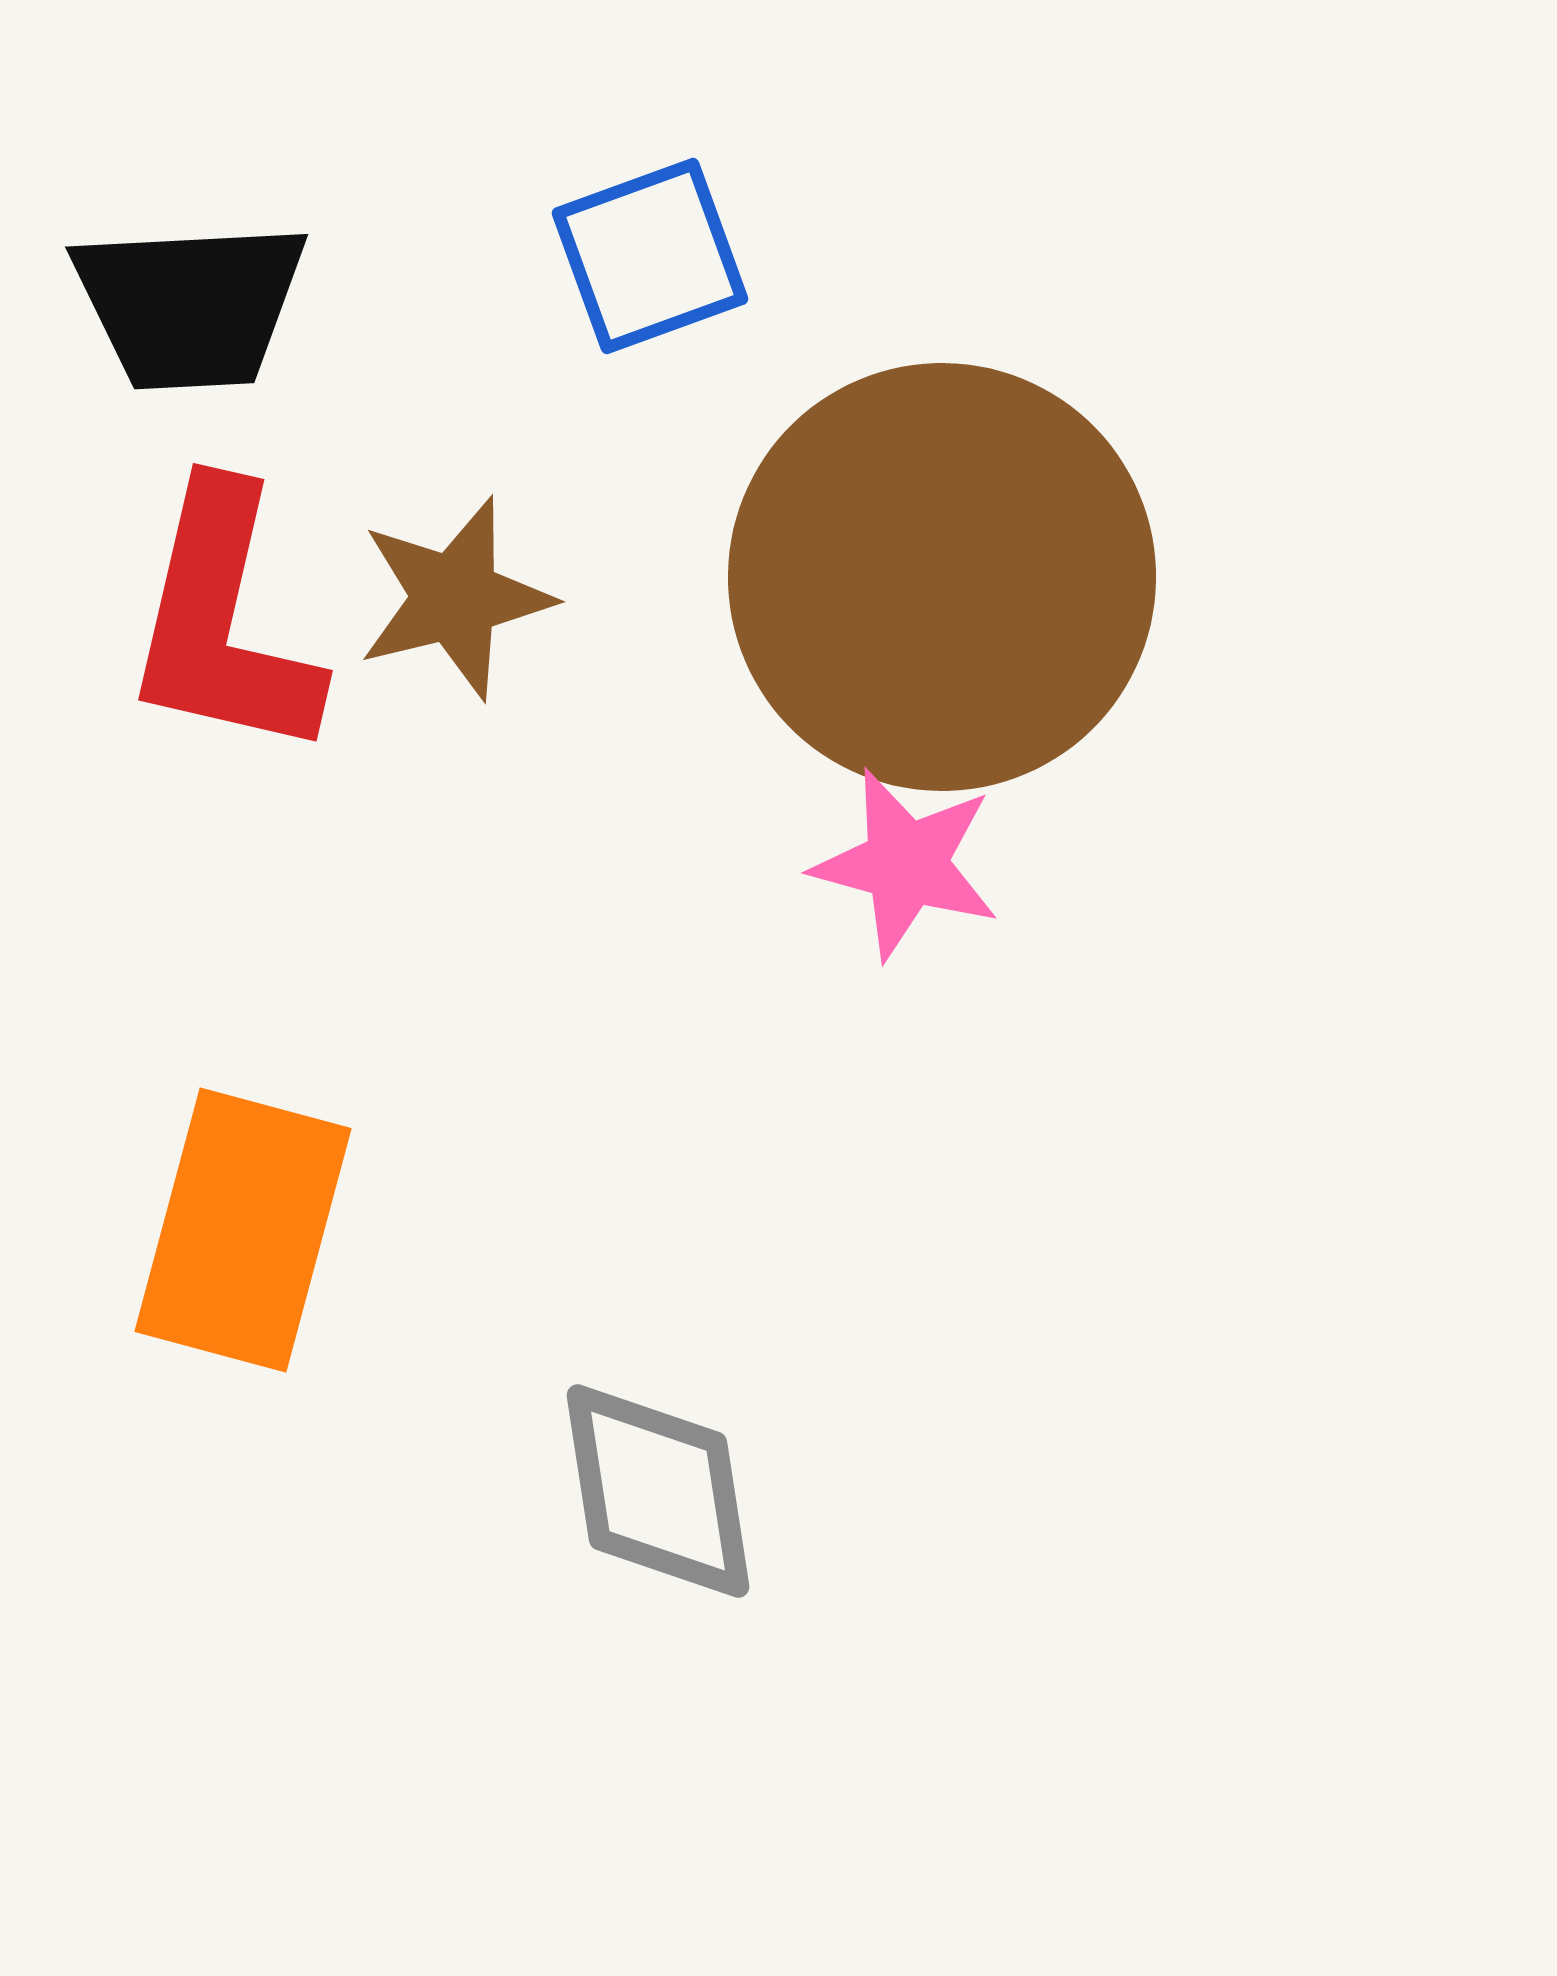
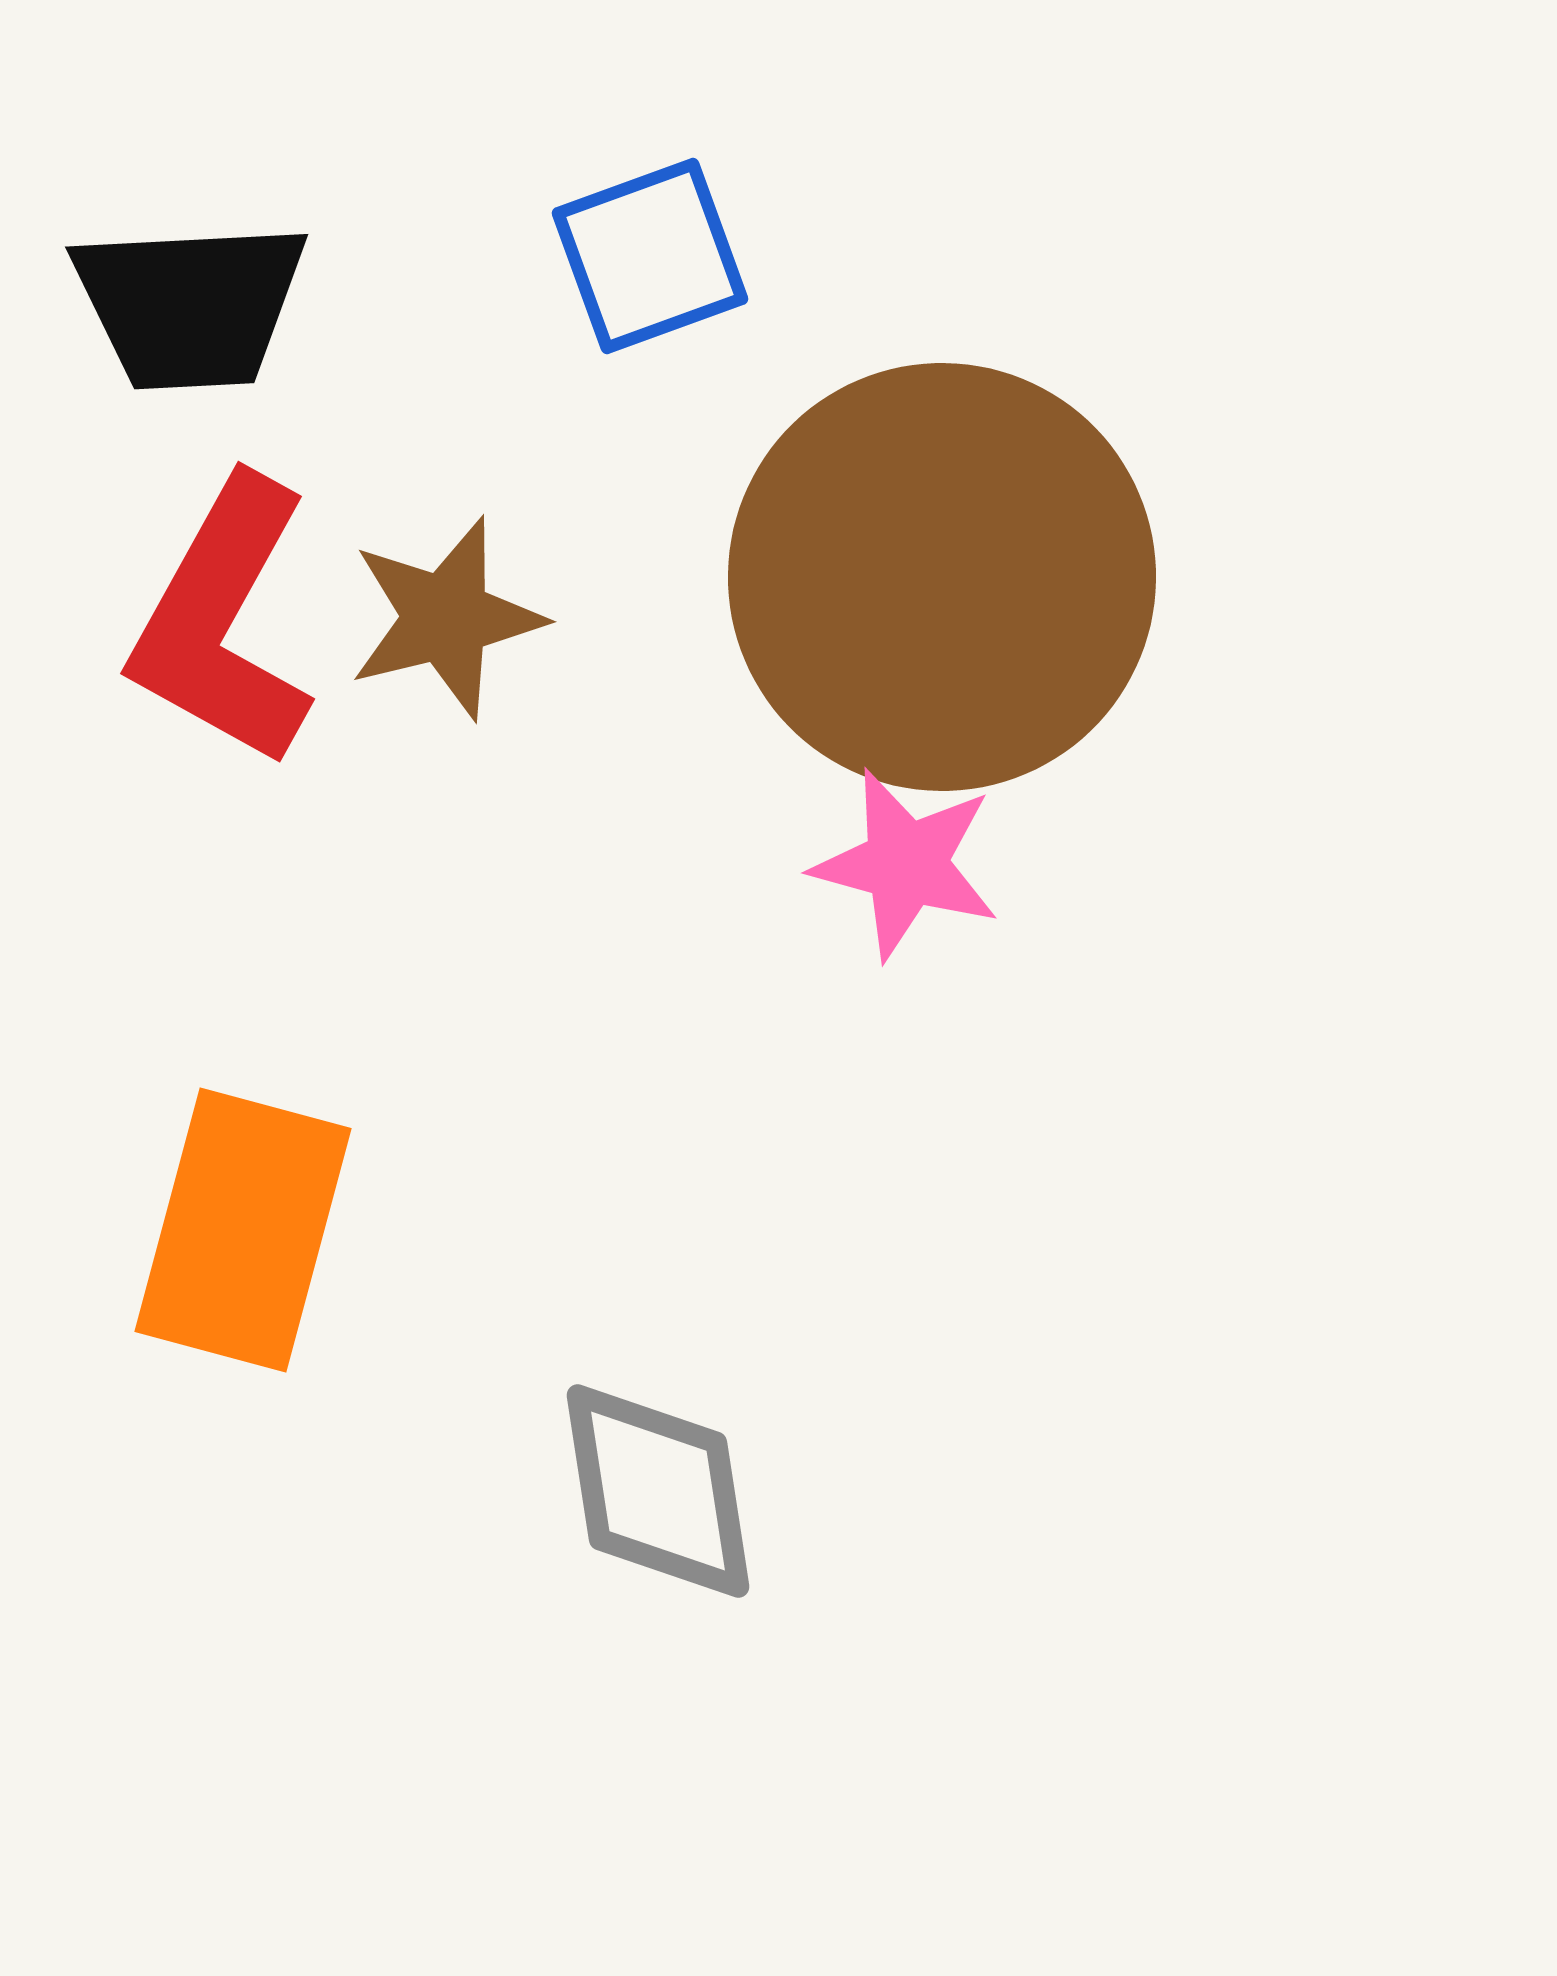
brown star: moved 9 px left, 20 px down
red L-shape: rotated 16 degrees clockwise
